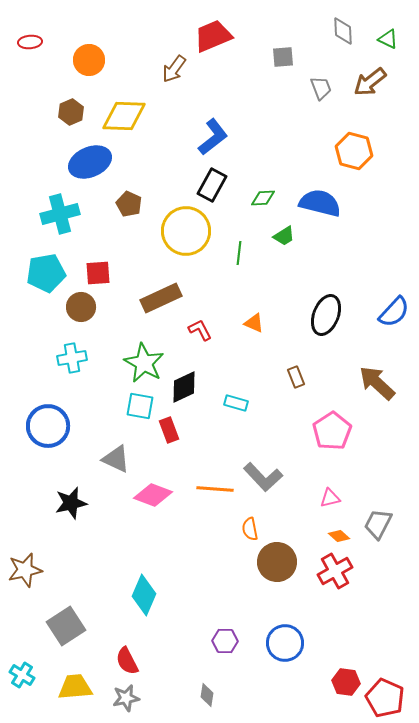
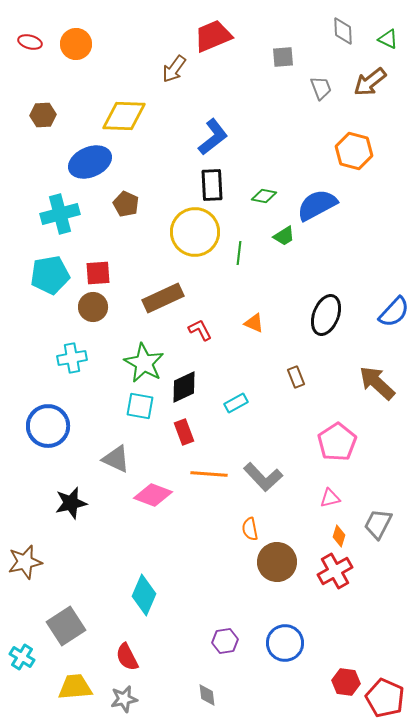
red ellipse at (30, 42): rotated 20 degrees clockwise
orange circle at (89, 60): moved 13 px left, 16 px up
brown hexagon at (71, 112): moved 28 px left, 3 px down; rotated 20 degrees clockwise
black rectangle at (212, 185): rotated 32 degrees counterclockwise
green diamond at (263, 198): moved 1 px right, 2 px up; rotated 15 degrees clockwise
blue semicircle at (320, 203): moved 3 px left, 2 px down; rotated 42 degrees counterclockwise
brown pentagon at (129, 204): moved 3 px left
yellow circle at (186, 231): moved 9 px right, 1 px down
cyan pentagon at (46, 273): moved 4 px right, 2 px down
brown rectangle at (161, 298): moved 2 px right
brown circle at (81, 307): moved 12 px right
cyan rectangle at (236, 403): rotated 45 degrees counterclockwise
red rectangle at (169, 430): moved 15 px right, 2 px down
pink pentagon at (332, 431): moved 5 px right, 11 px down
orange line at (215, 489): moved 6 px left, 15 px up
orange diamond at (339, 536): rotated 65 degrees clockwise
brown star at (25, 570): moved 8 px up
purple hexagon at (225, 641): rotated 10 degrees counterclockwise
red semicircle at (127, 661): moved 4 px up
cyan cross at (22, 675): moved 18 px up
gray diamond at (207, 695): rotated 15 degrees counterclockwise
gray star at (126, 698): moved 2 px left, 1 px down
